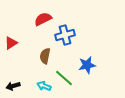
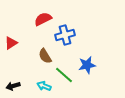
brown semicircle: rotated 42 degrees counterclockwise
green line: moved 3 px up
